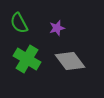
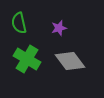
green semicircle: rotated 15 degrees clockwise
purple star: moved 2 px right
